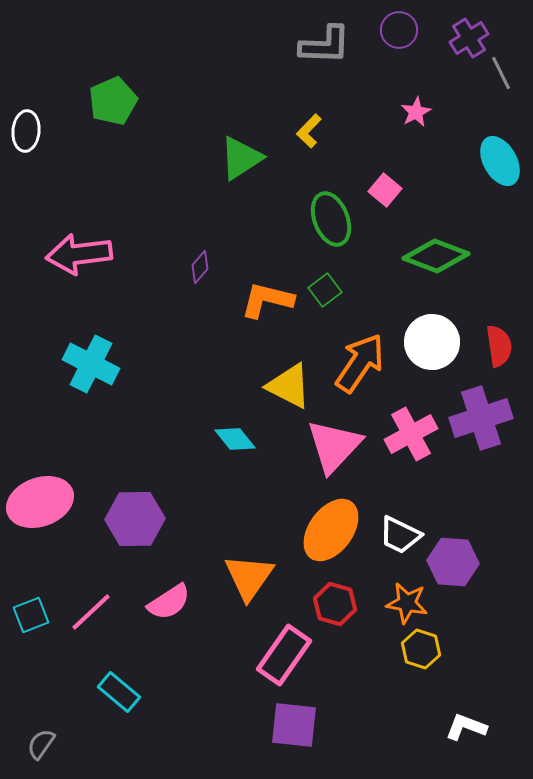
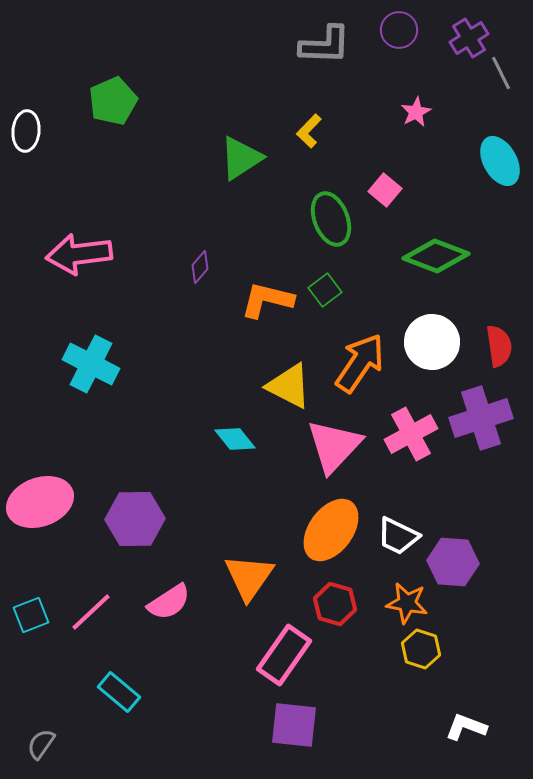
white trapezoid at (400, 535): moved 2 px left, 1 px down
